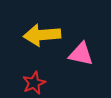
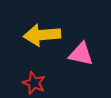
red star: rotated 25 degrees counterclockwise
